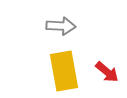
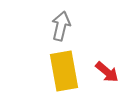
gray arrow: rotated 80 degrees counterclockwise
